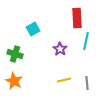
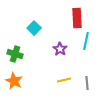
cyan square: moved 1 px right, 1 px up; rotated 16 degrees counterclockwise
